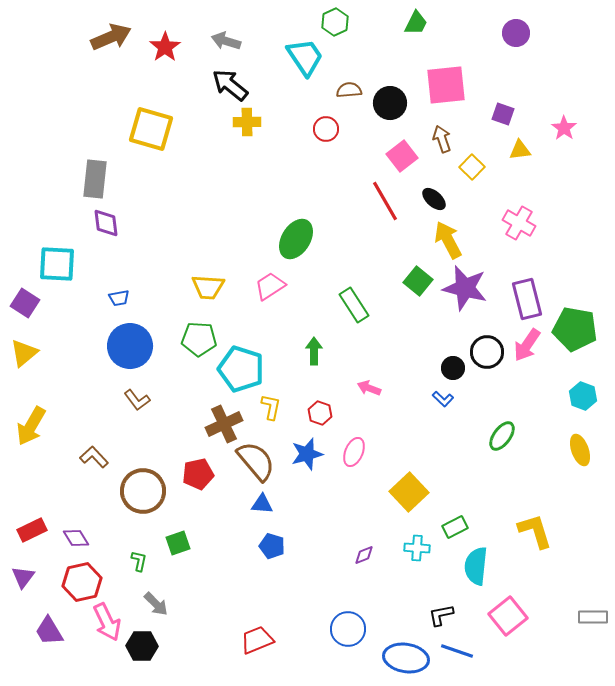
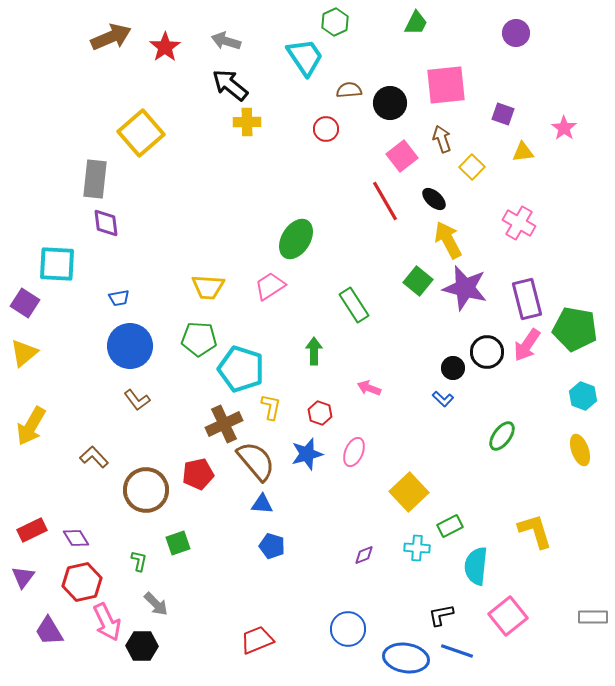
yellow square at (151, 129): moved 10 px left, 4 px down; rotated 33 degrees clockwise
yellow triangle at (520, 150): moved 3 px right, 2 px down
brown circle at (143, 491): moved 3 px right, 1 px up
green rectangle at (455, 527): moved 5 px left, 1 px up
